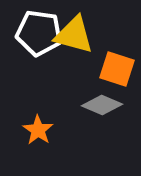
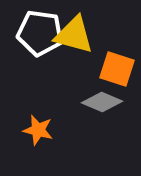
white pentagon: moved 1 px right
gray diamond: moved 3 px up
orange star: rotated 20 degrees counterclockwise
